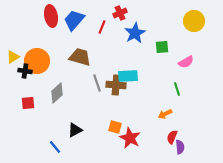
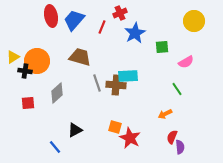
green line: rotated 16 degrees counterclockwise
